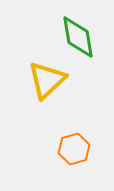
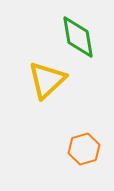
orange hexagon: moved 10 px right
